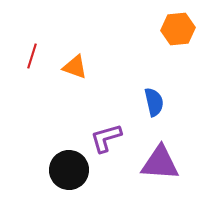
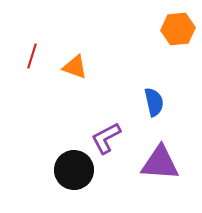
purple L-shape: rotated 12 degrees counterclockwise
black circle: moved 5 px right
